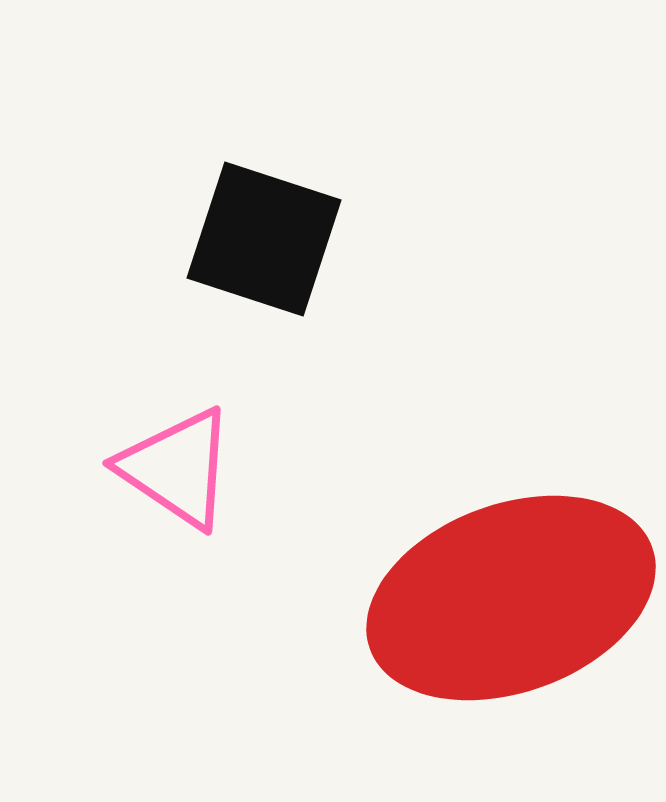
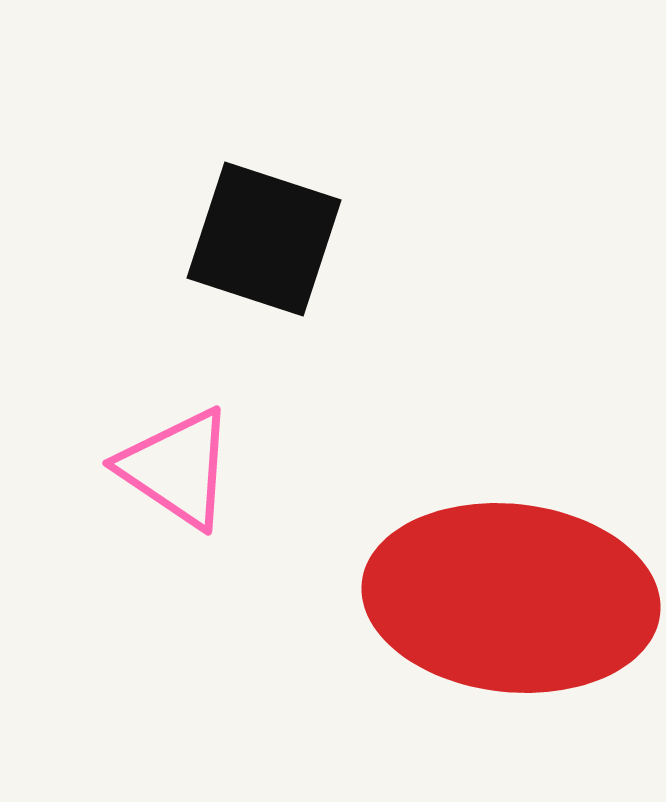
red ellipse: rotated 26 degrees clockwise
